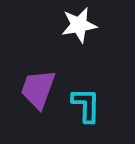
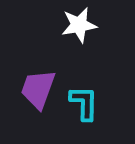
cyan L-shape: moved 2 px left, 2 px up
